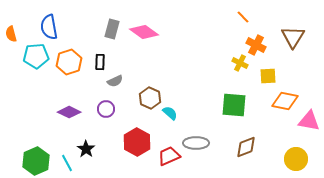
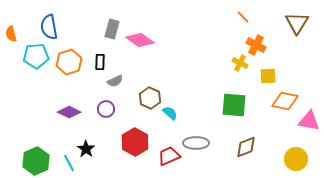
pink diamond: moved 4 px left, 8 px down
brown triangle: moved 4 px right, 14 px up
red hexagon: moved 2 px left
cyan line: moved 2 px right
